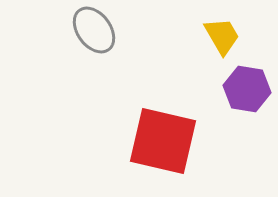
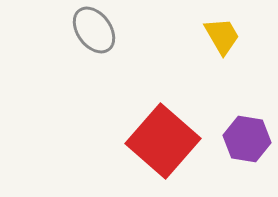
purple hexagon: moved 50 px down
red square: rotated 28 degrees clockwise
